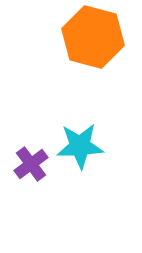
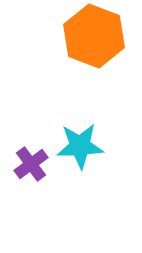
orange hexagon: moved 1 px right, 1 px up; rotated 6 degrees clockwise
